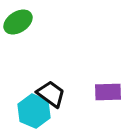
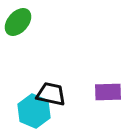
green ellipse: rotated 16 degrees counterclockwise
black trapezoid: rotated 24 degrees counterclockwise
